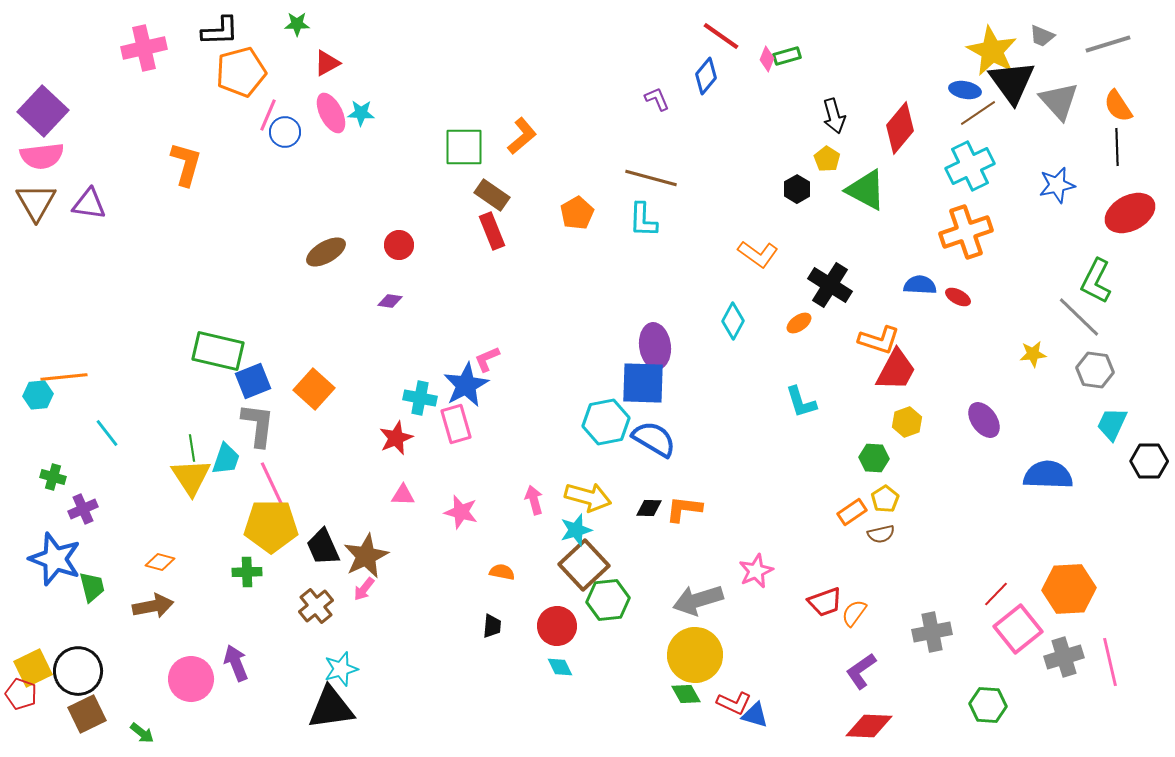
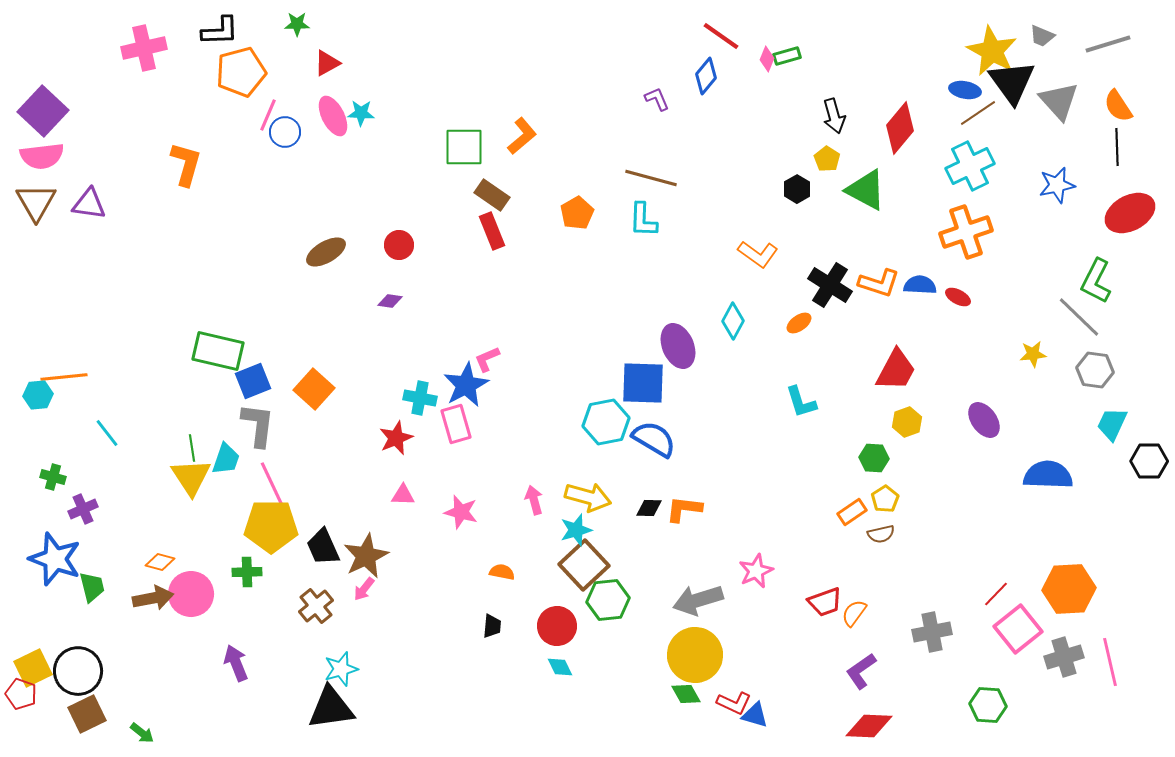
pink ellipse at (331, 113): moved 2 px right, 3 px down
orange L-shape at (879, 340): moved 57 px up
purple ellipse at (655, 346): moved 23 px right; rotated 15 degrees counterclockwise
brown arrow at (153, 606): moved 8 px up
pink circle at (191, 679): moved 85 px up
